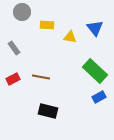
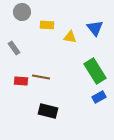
green rectangle: rotated 15 degrees clockwise
red rectangle: moved 8 px right, 2 px down; rotated 32 degrees clockwise
